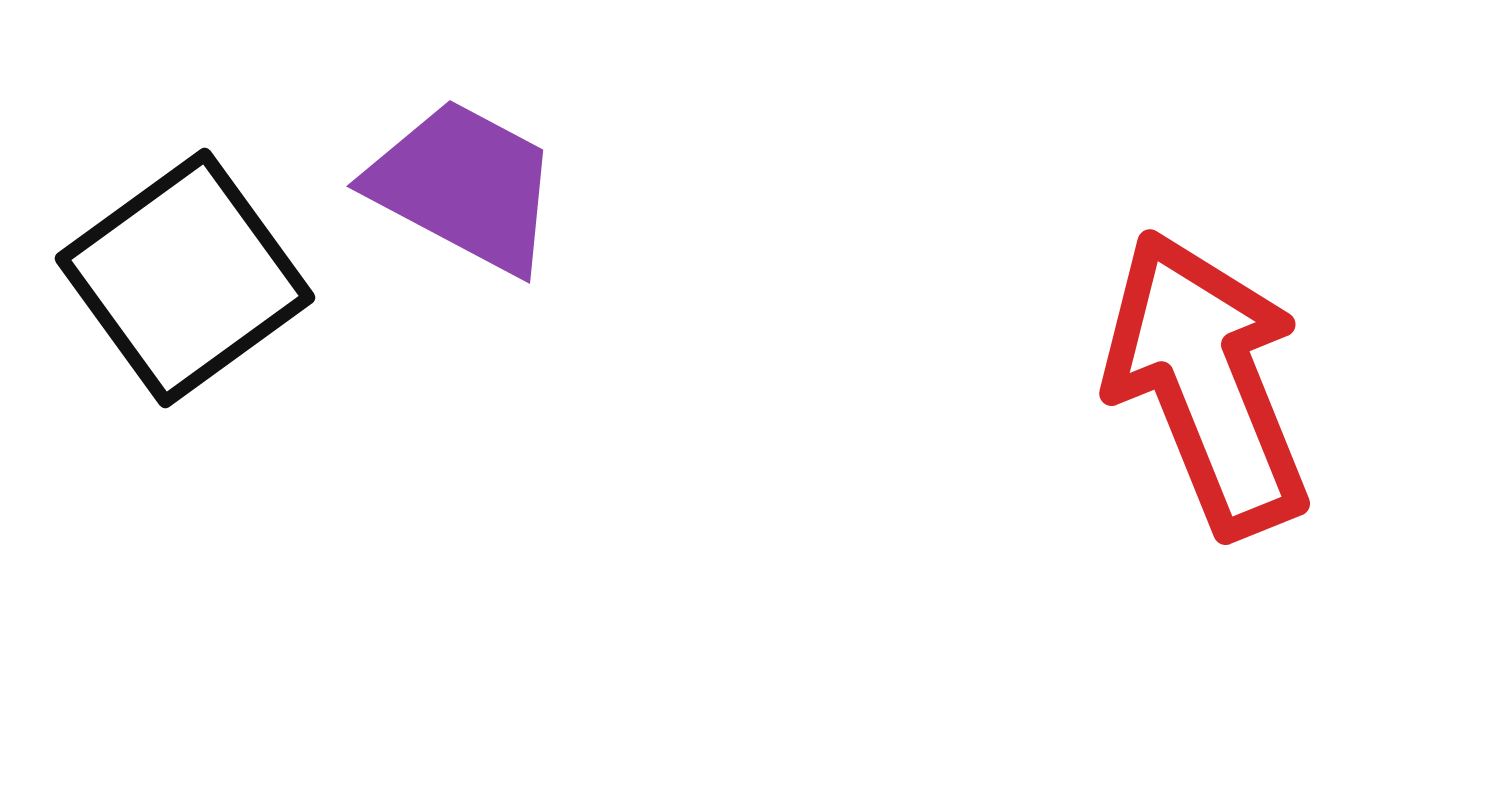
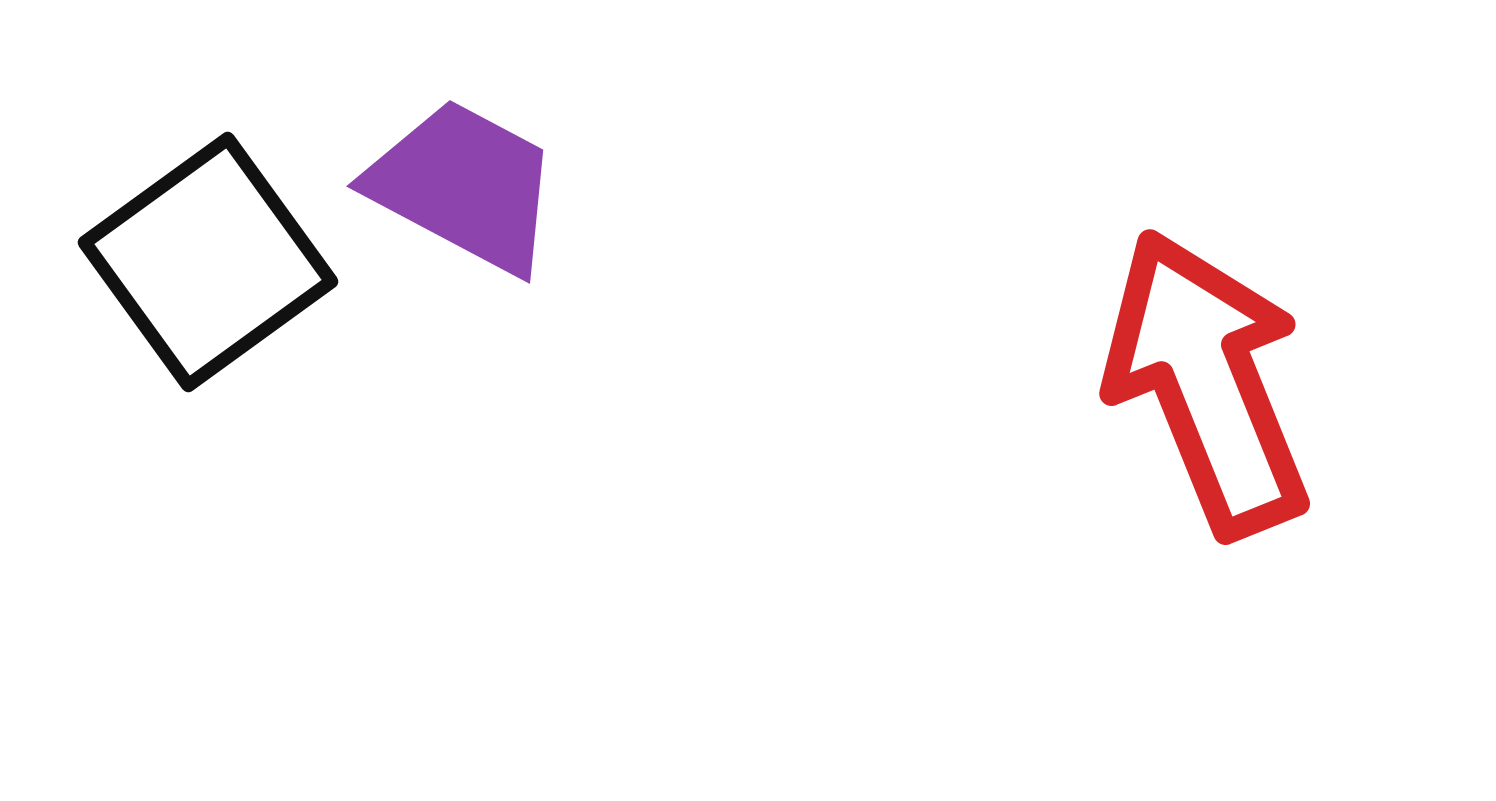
black square: moved 23 px right, 16 px up
